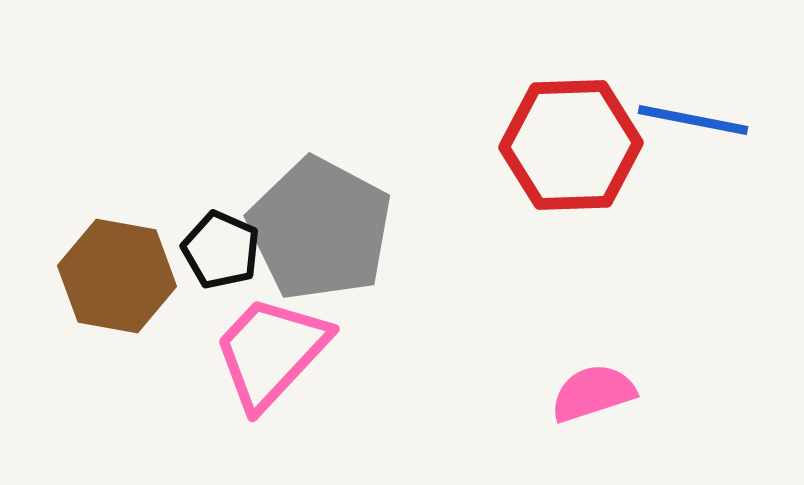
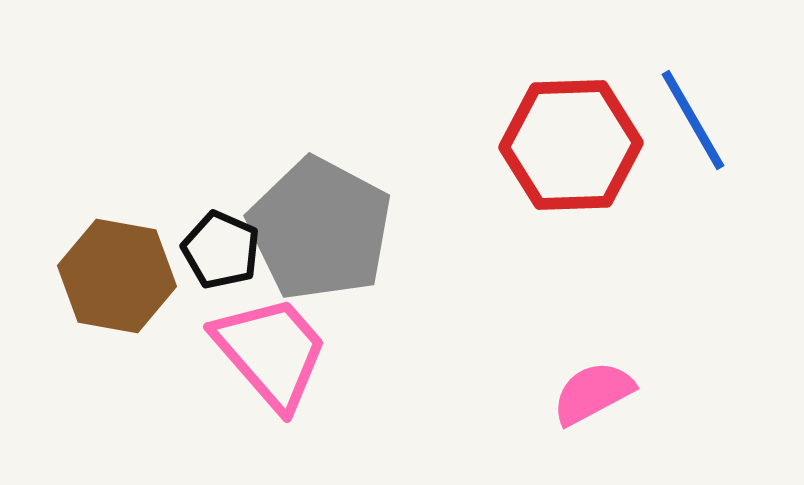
blue line: rotated 49 degrees clockwise
pink trapezoid: rotated 96 degrees clockwise
pink semicircle: rotated 10 degrees counterclockwise
